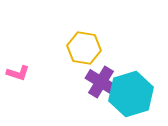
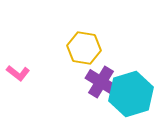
pink L-shape: rotated 20 degrees clockwise
